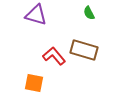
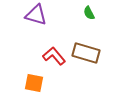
brown rectangle: moved 2 px right, 3 px down
